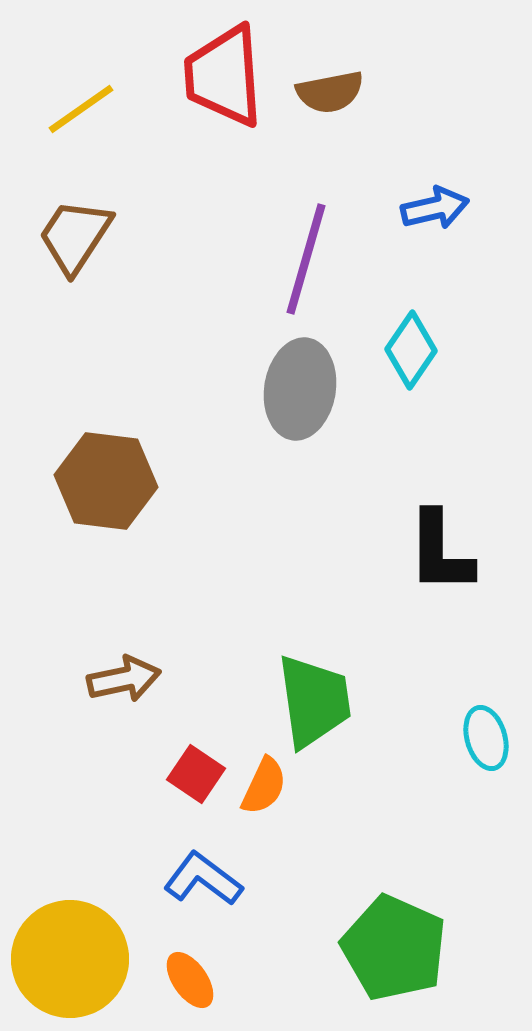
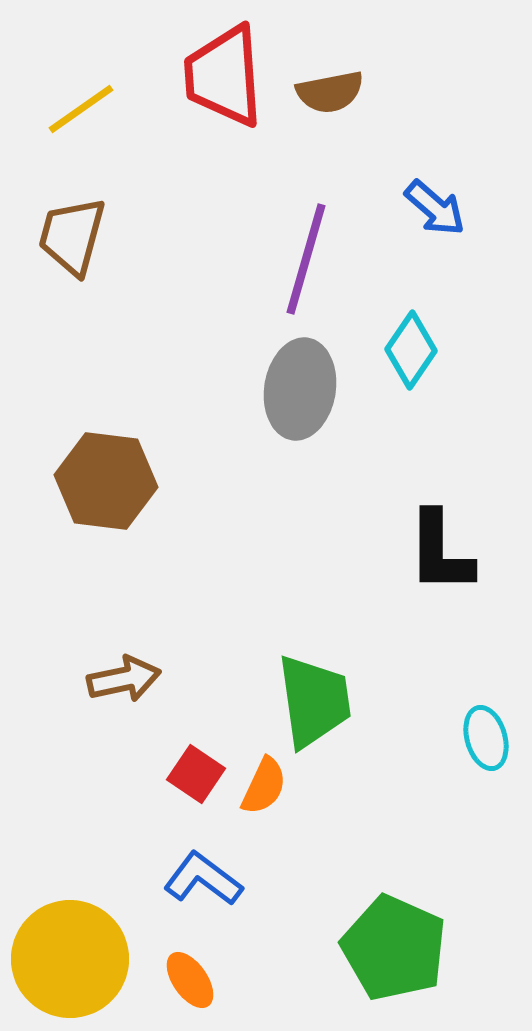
blue arrow: rotated 54 degrees clockwise
brown trapezoid: moved 3 px left; rotated 18 degrees counterclockwise
